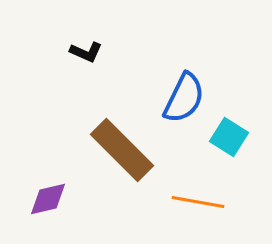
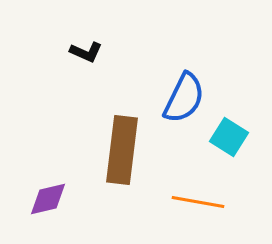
brown rectangle: rotated 52 degrees clockwise
